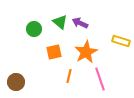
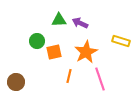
green triangle: moved 1 px left, 2 px up; rotated 42 degrees counterclockwise
green circle: moved 3 px right, 12 px down
